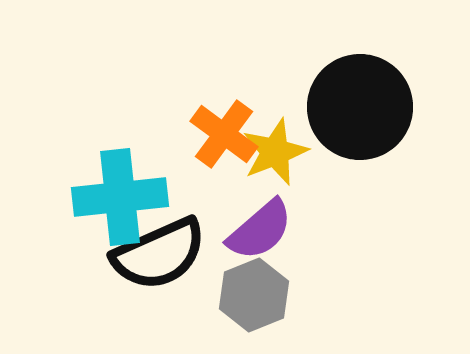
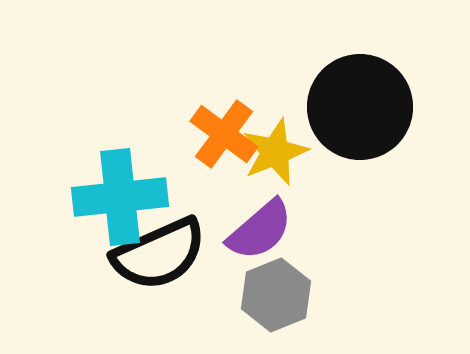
gray hexagon: moved 22 px right
